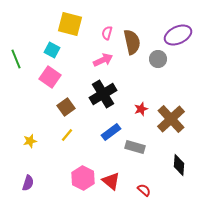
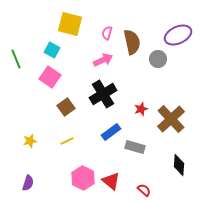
yellow line: moved 6 px down; rotated 24 degrees clockwise
